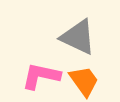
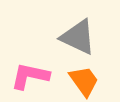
pink L-shape: moved 11 px left
